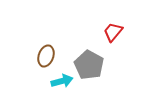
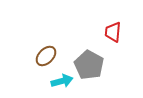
red trapezoid: rotated 35 degrees counterclockwise
brown ellipse: rotated 25 degrees clockwise
